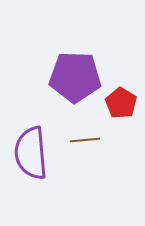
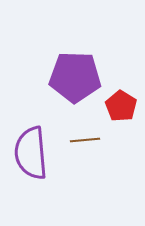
red pentagon: moved 3 px down
